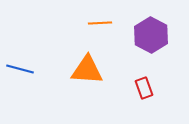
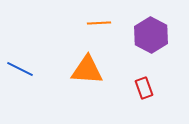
orange line: moved 1 px left
blue line: rotated 12 degrees clockwise
